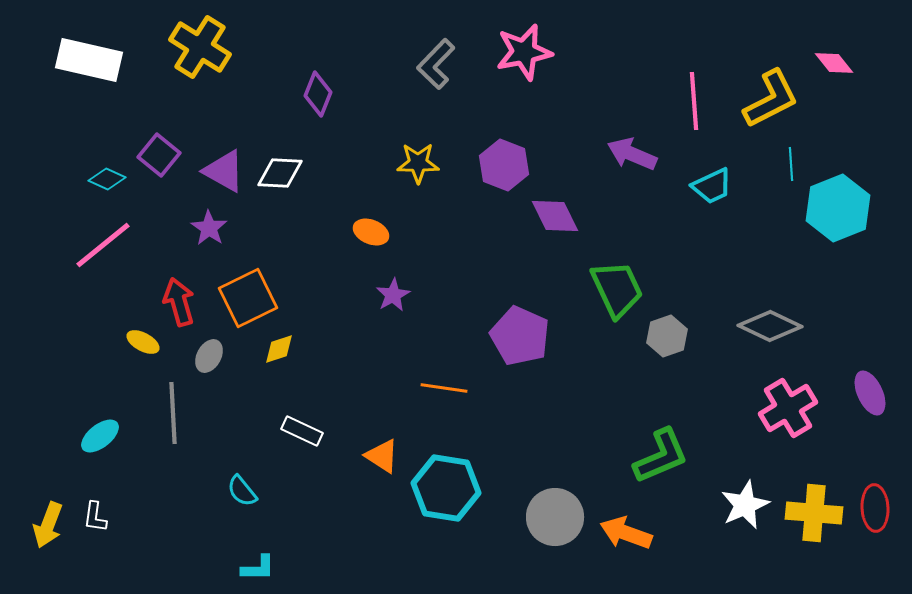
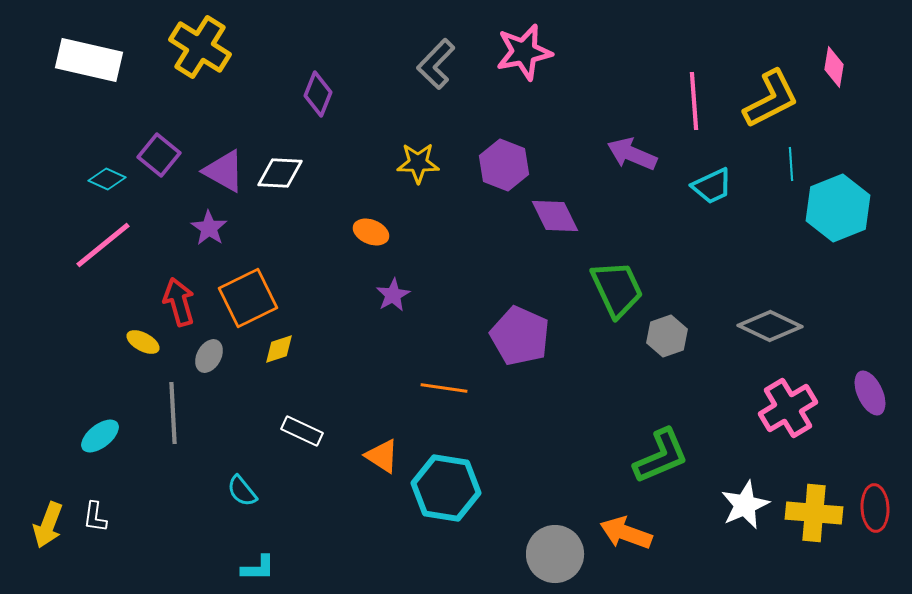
pink diamond at (834, 63): moved 4 px down; rotated 48 degrees clockwise
gray circle at (555, 517): moved 37 px down
